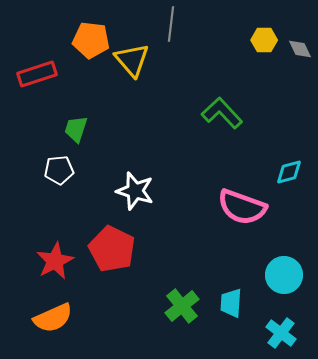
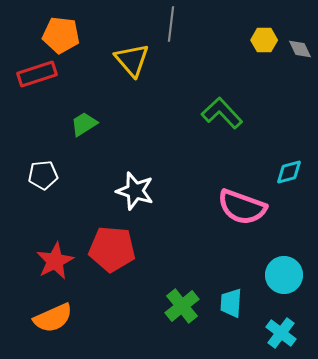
orange pentagon: moved 30 px left, 5 px up
green trapezoid: moved 8 px right, 5 px up; rotated 40 degrees clockwise
white pentagon: moved 16 px left, 5 px down
red pentagon: rotated 21 degrees counterclockwise
